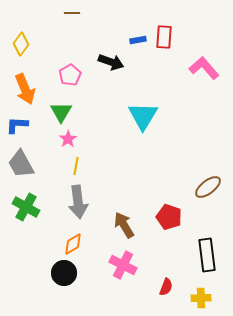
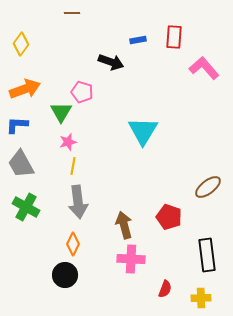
red rectangle: moved 10 px right
pink pentagon: moved 12 px right, 17 px down; rotated 25 degrees counterclockwise
orange arrow: rotated 88 degrees counterclockwise
cyan triangle: moved 15 px down
pink star: moved 3 px down; rotated 18 degrees clockwise
yellow line: moved 3 px left
brown arrow: rotated 16 degrees clockwise
orange diamond: rotated 35 degrees counterclockwise
pink cross: moved 8 px right, 6 px up; rotated 24 degrees counterclockwise
black circle: moved 1 px right, 2 px down
red semicircle: moved 1 px left, 2 px down
